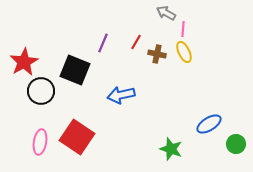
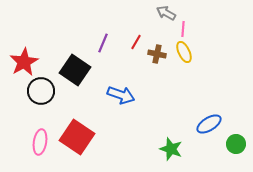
black square: rotated 12 degrees clockwise
blue arrow: rotated 148 degrees counterclockwise
